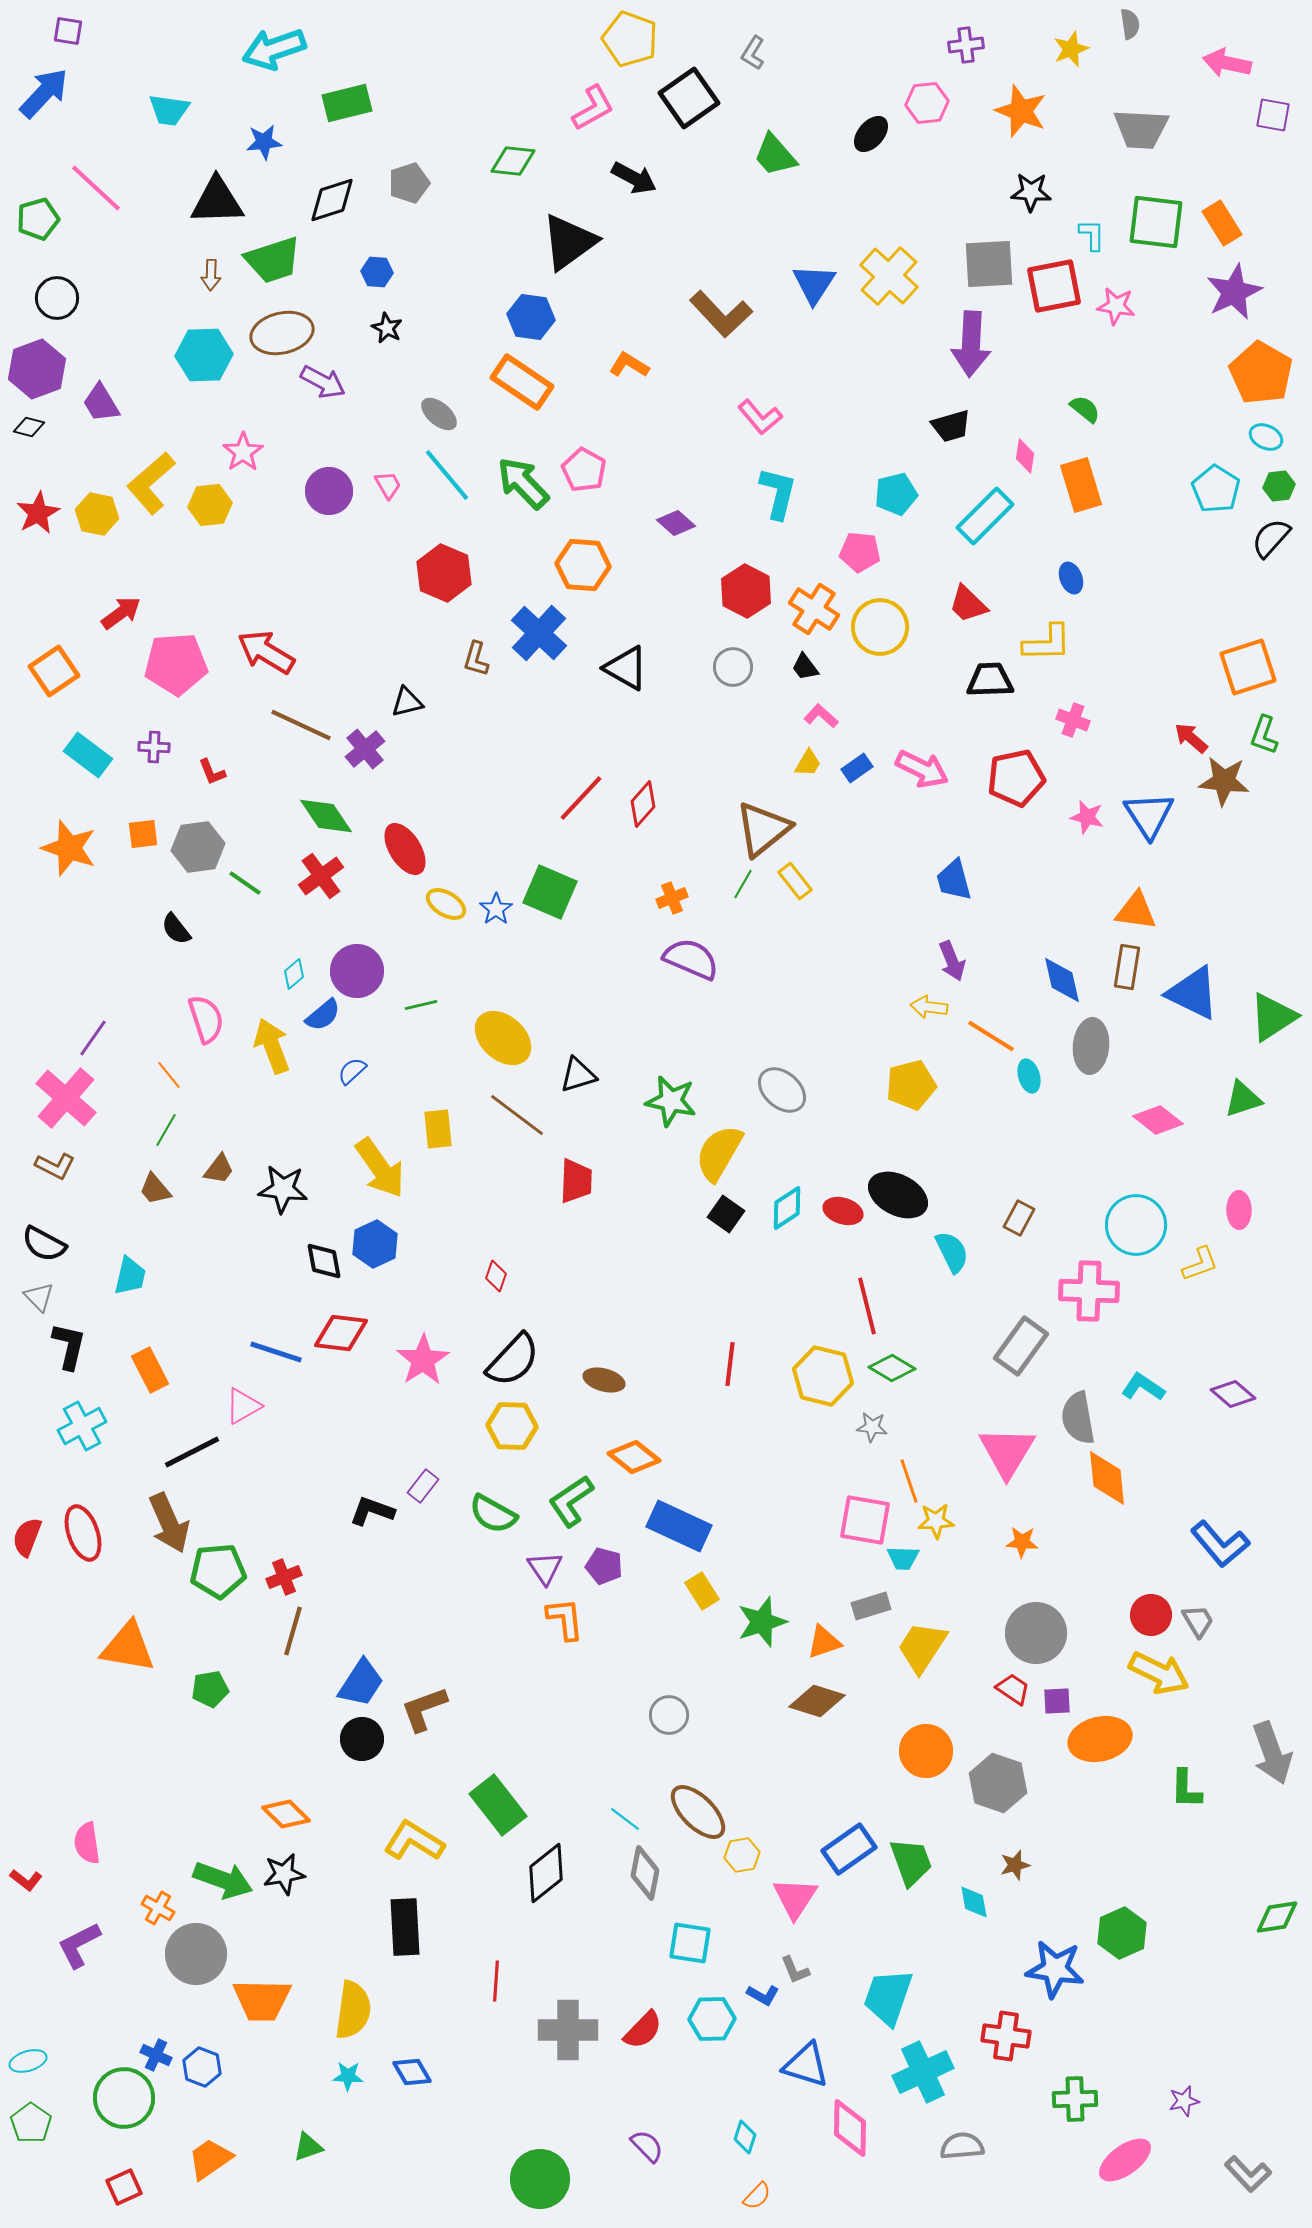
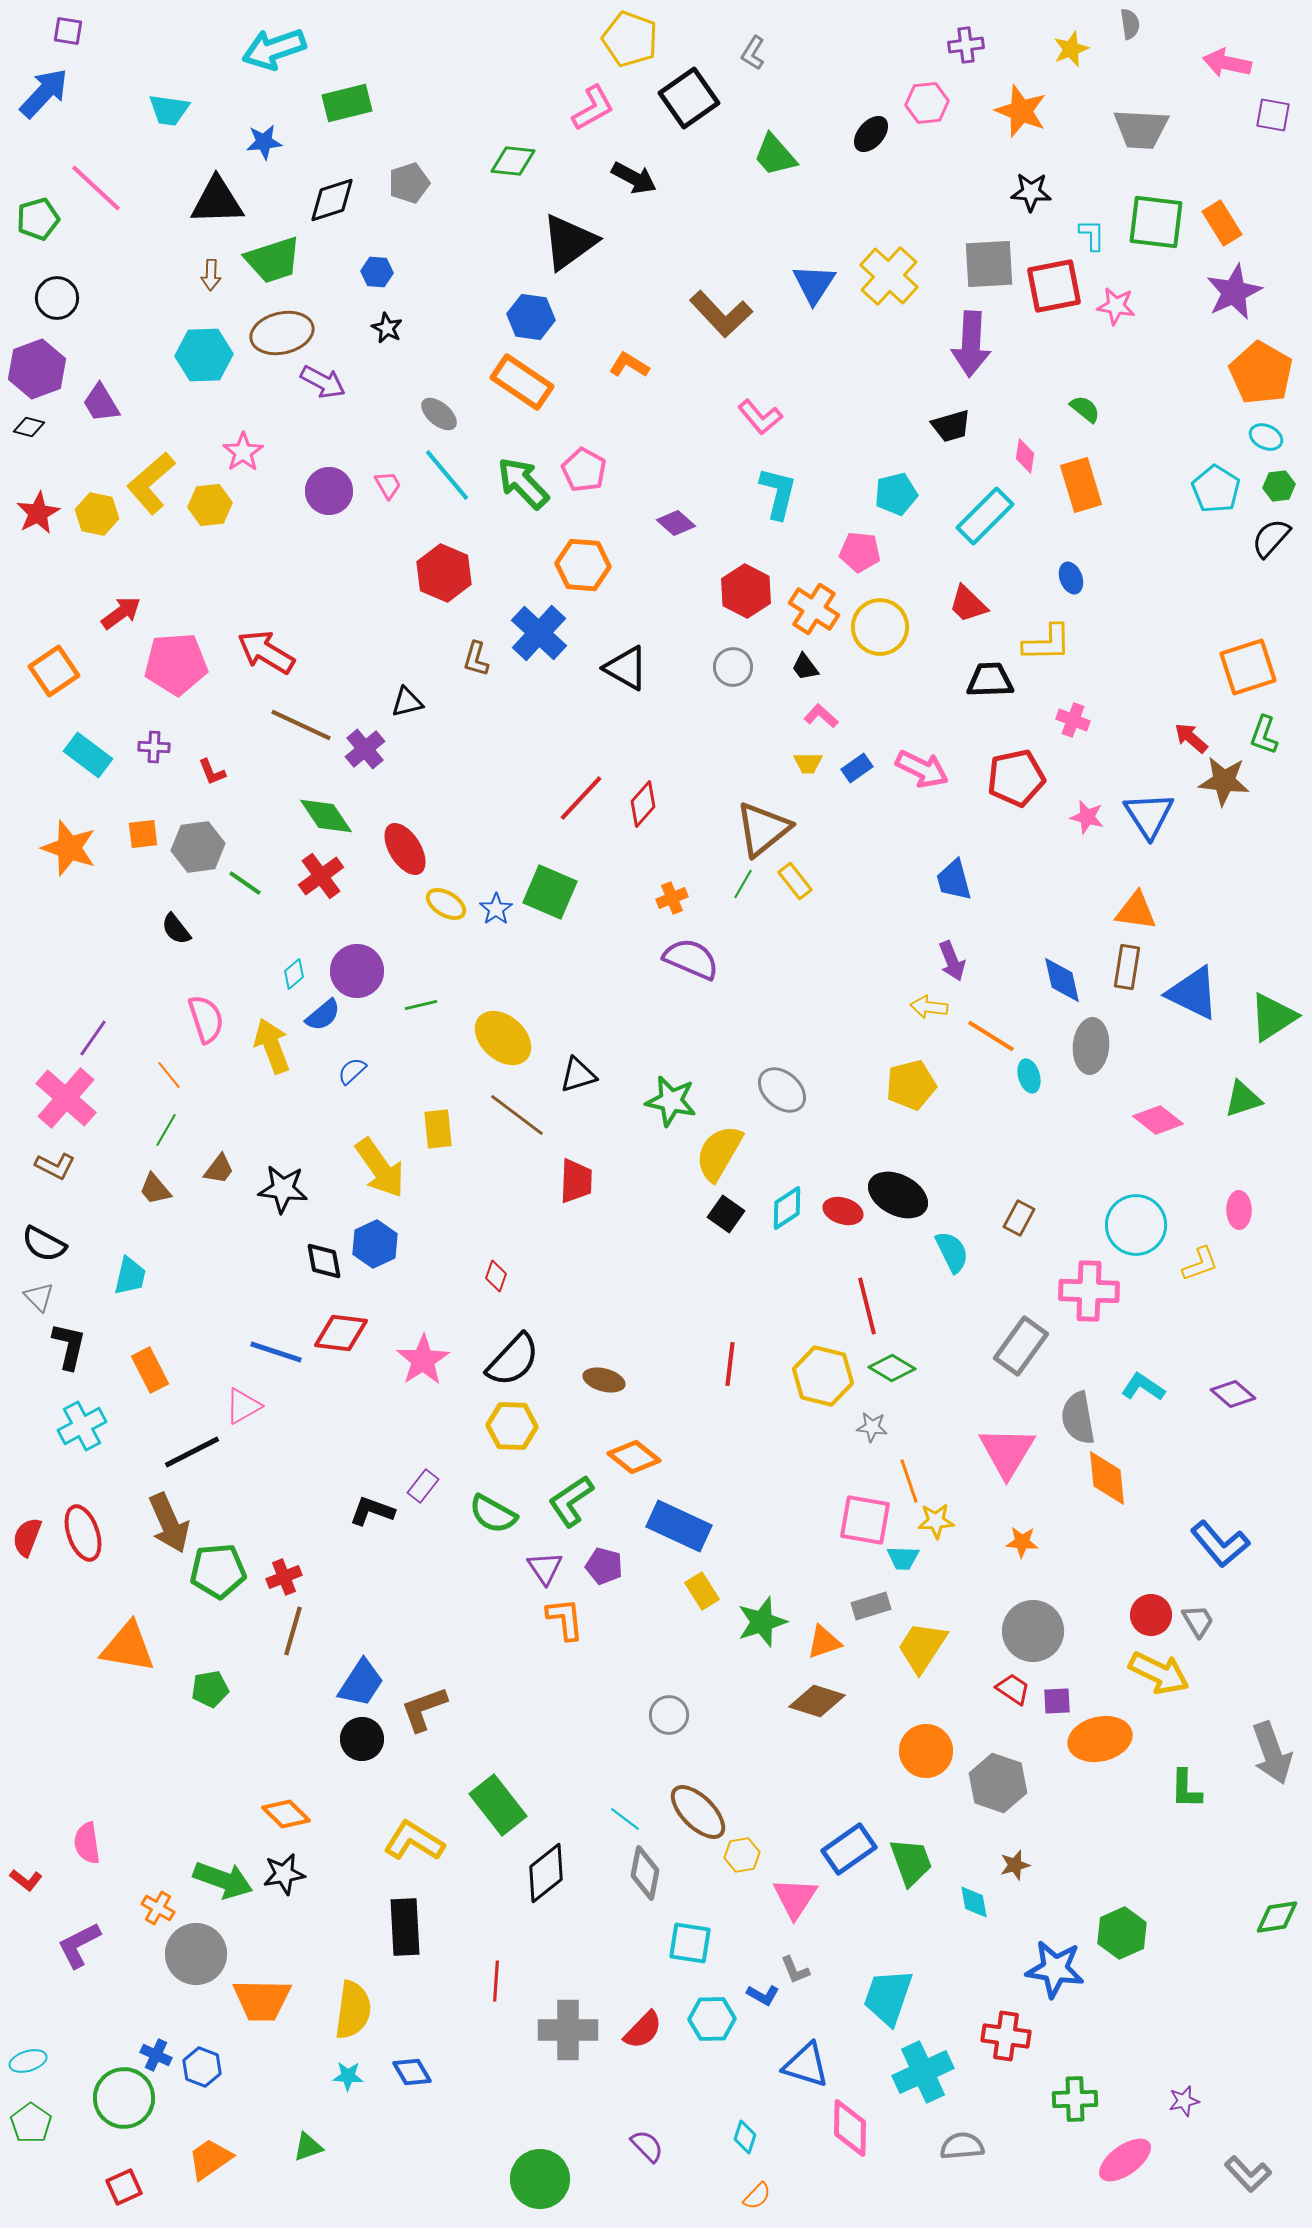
yellow trapezoid at (808, 763): rotated 60 degrees clockwise
gray circle at (1036, 1633): moved 3 px left, 2 px up
